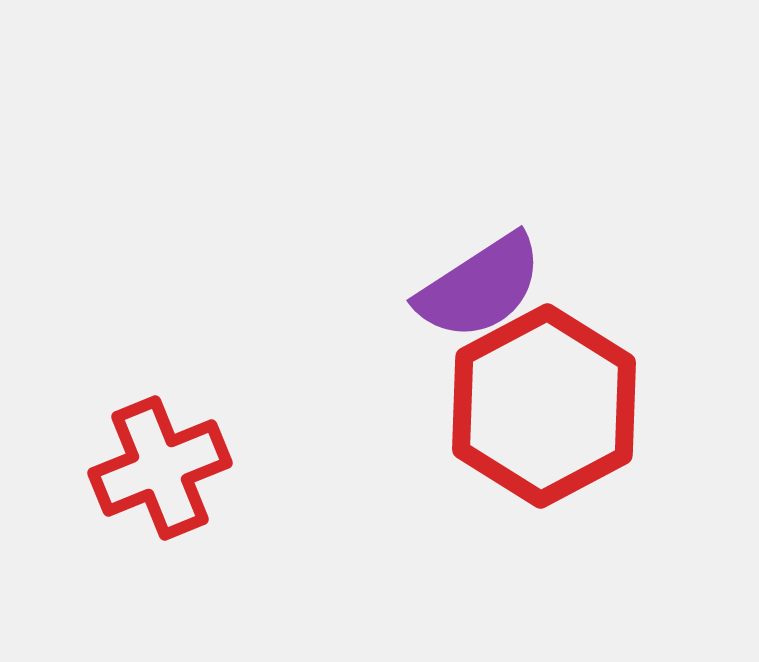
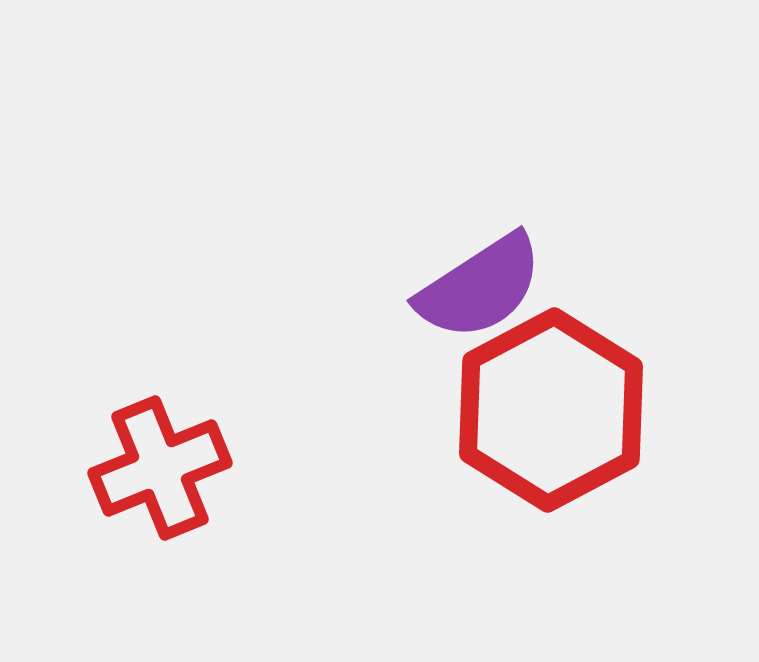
red hexagon: moved 7 px right, 4 px down
